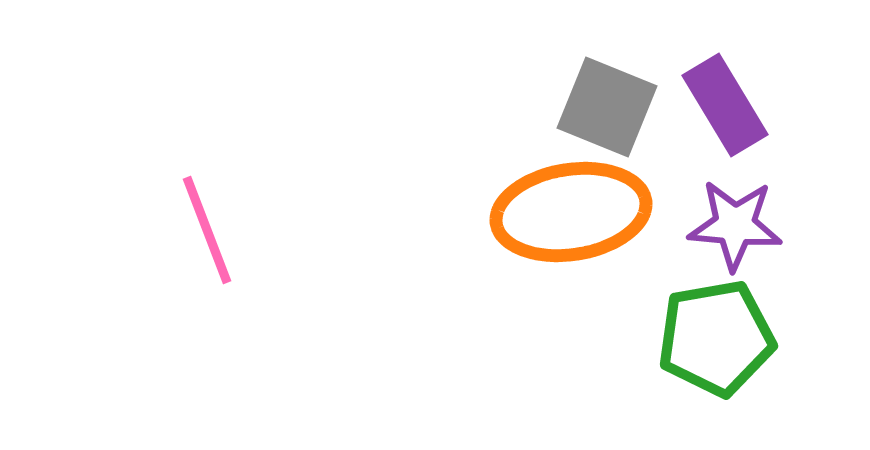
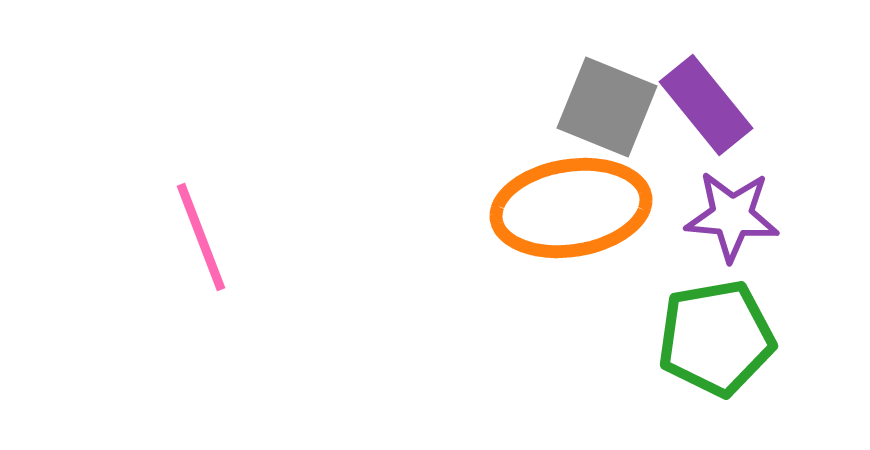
purple rectangle: moved 19 px left; rotated 8 degrees counterclockwise
orange ellipse: moved 4 px up
purple star: moved 3 px left, 9 px up
pink line: moved 6 px left, 7 px down
